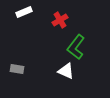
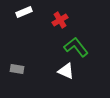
green L-shape: rotated 105 degrees clockwise
